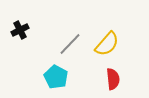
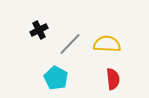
black cross: moved 19 px right
yellow semicircle: rotated 128 degrees counterclockwise
cyan pentagon: moved 1 px down
